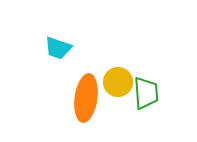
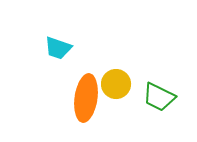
yellow circle: moved 2 px left, 2 px down
green trapezoid: moved 13 px right, 4 px down; rotated 120 degrees clockwise
